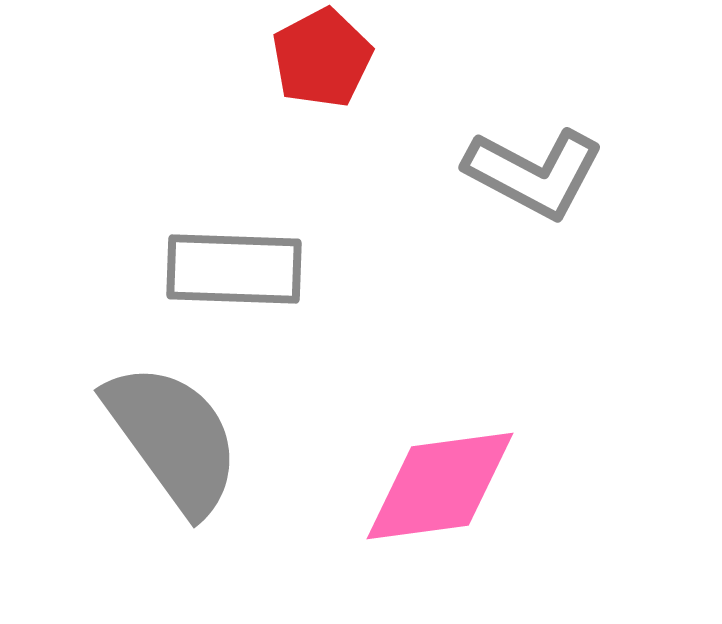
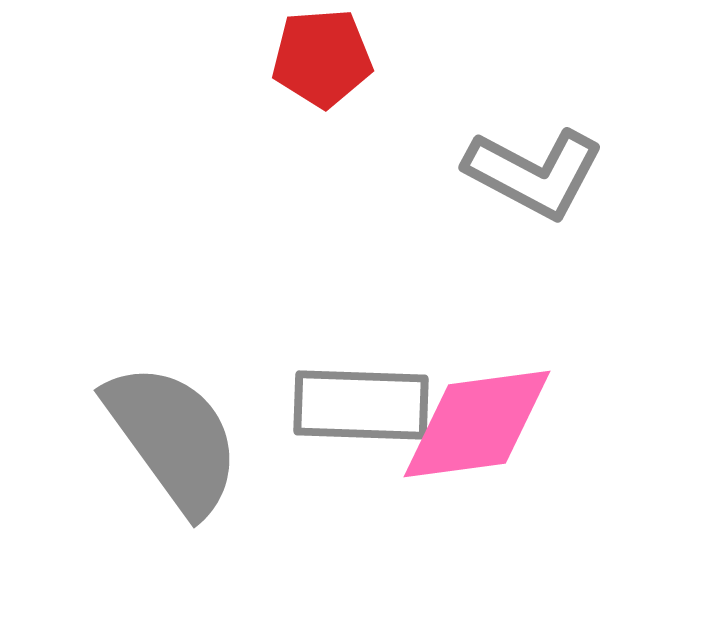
red pentagon: rotated 24 degrees clockwise
gray rectangle: moved 127 px right, 136 px down
pink diamond: moved 37 px right, 62 px up
